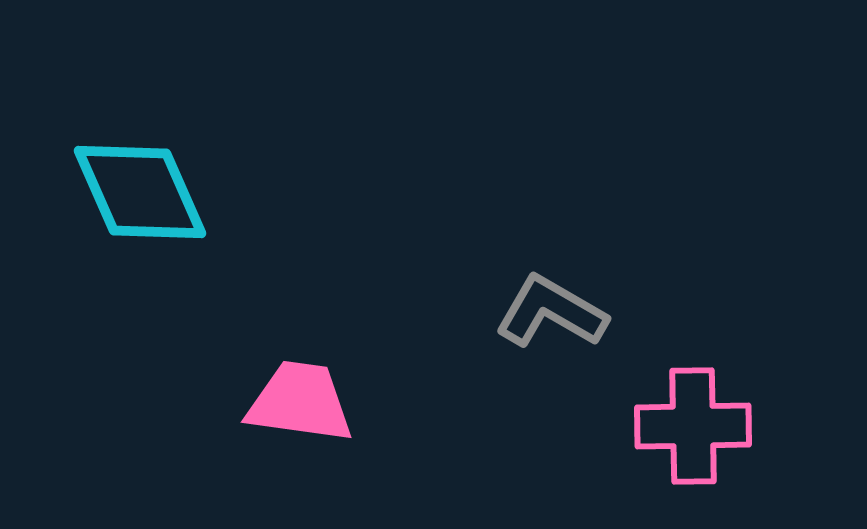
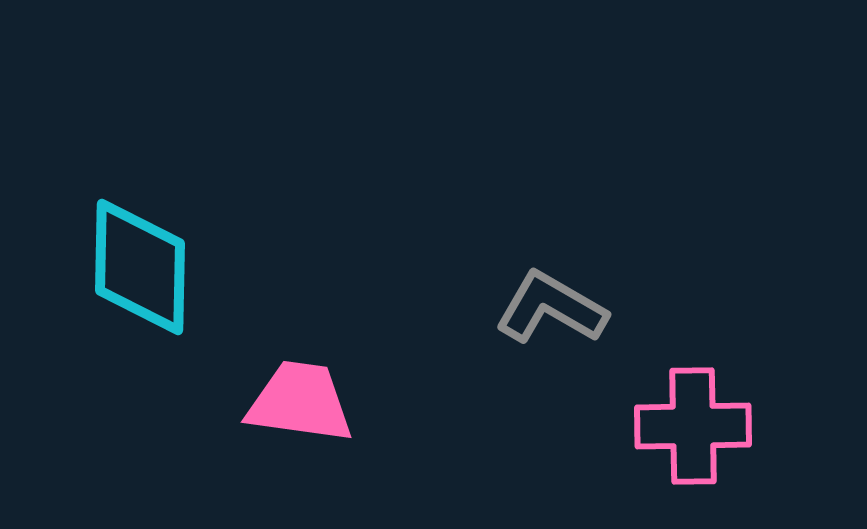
cyan diamond: moved 75 px down; rotated 25 degrees clockwise
gray L-shape: moved 4 px up
